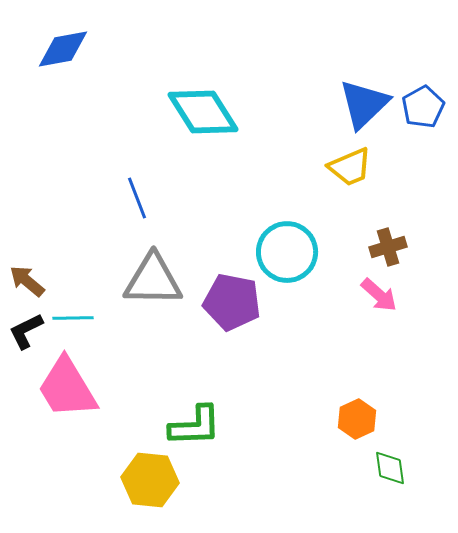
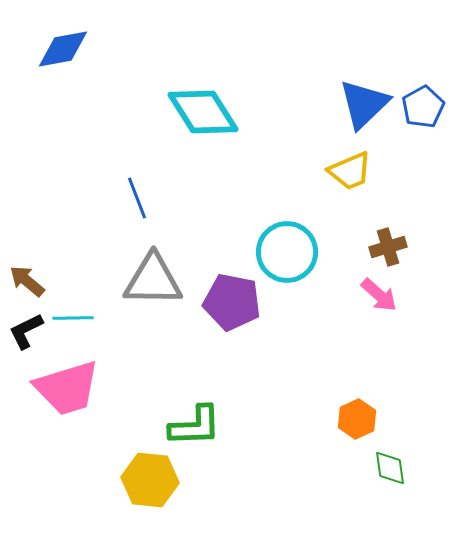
yellow trapezoid: moved 4 px down
pink trapezoid: rotated 76 degrees counterclockwise
